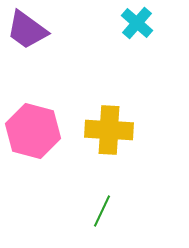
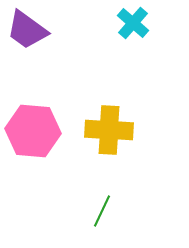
cyan cross: moved 4 px left
pink hexagon: rotated 10 degrees counterclockwise
